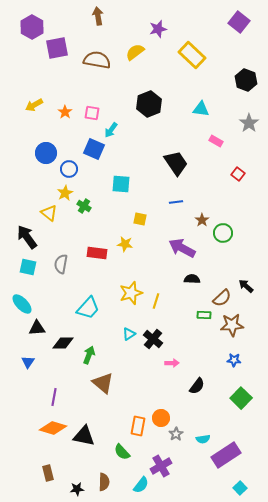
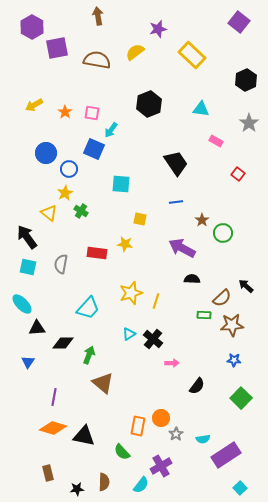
black hexagon at (246, 80): rotated 15 degrees clockwise
green cross at (84, 206): moved 3 px left, 5 px down
